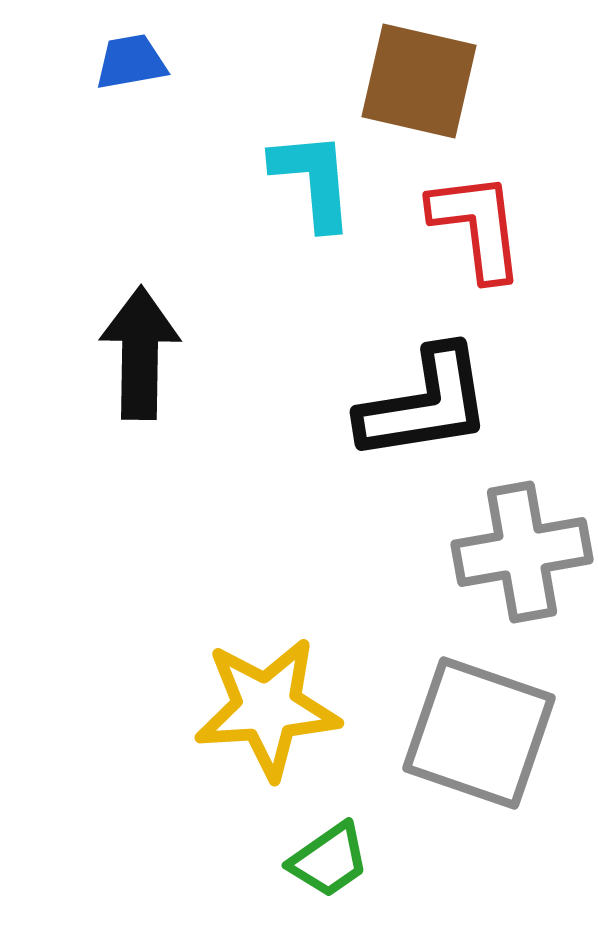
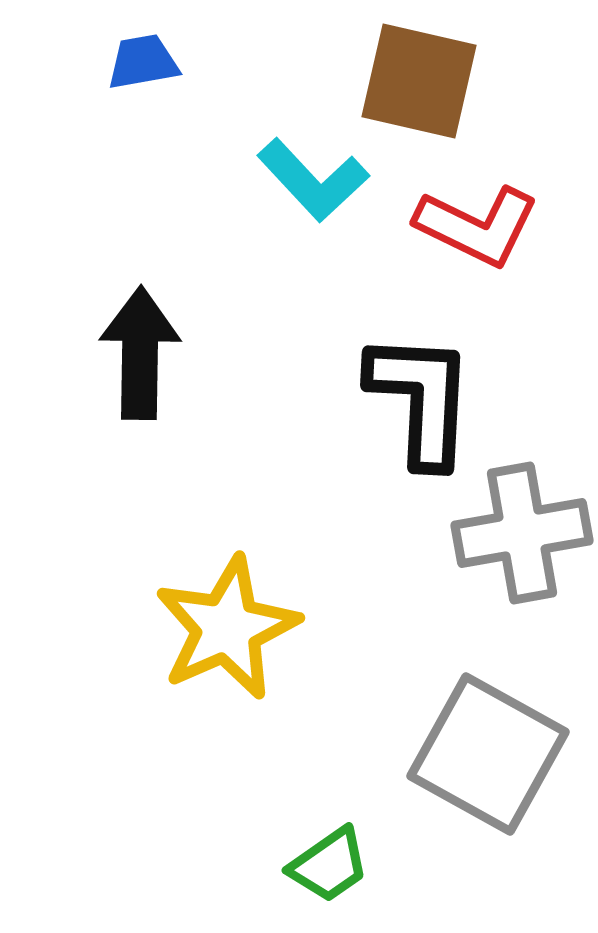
blue trapezoid: moved 12 px right
cyan L-shape: rotated 142 degrees clockwise
red L-shape: rotated 123 degrees clockwise
black L-shape: moved 4 px left, 5 px up; rotated 78 degrees counterclockwise
gray cross: moved 19 px up
yellow star: moved 40 px left, 80 px up; rotated 20 degrees counterclockwise
gray square: moved 9 px right, 21 px down; rotated 10 degrees clockwise
green trapezoid: moved 5 px down
